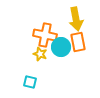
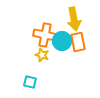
yellow arrow: moved 2 px left
cyan circle: moved 1 px right, 6 px up
yellow star: moved 2 px right, 1 px down
